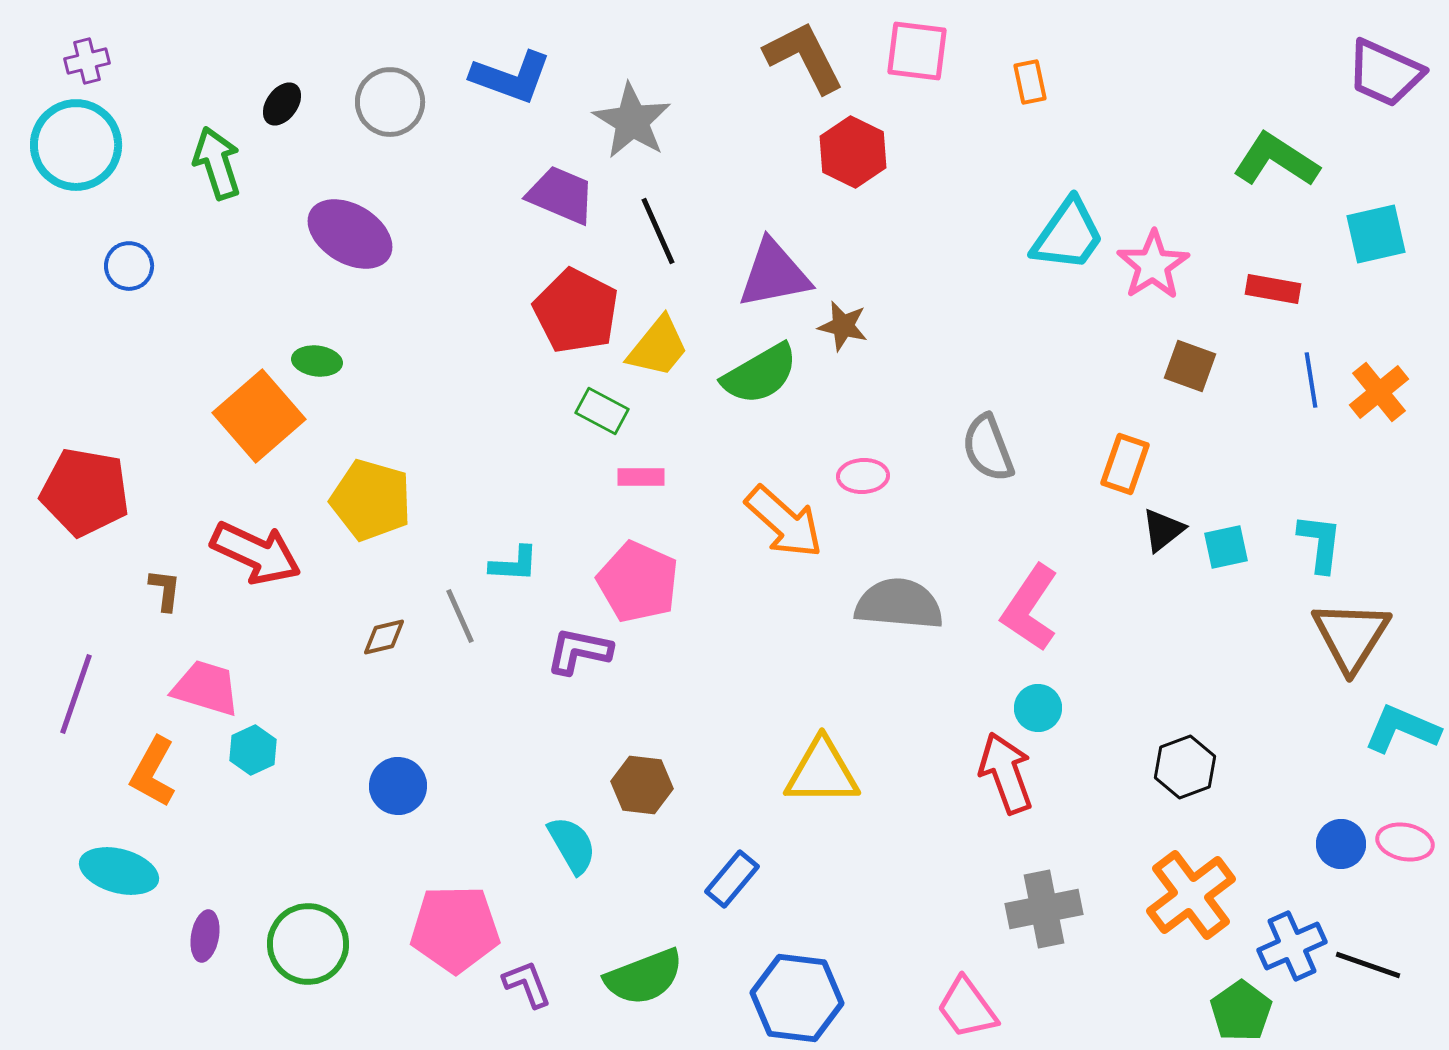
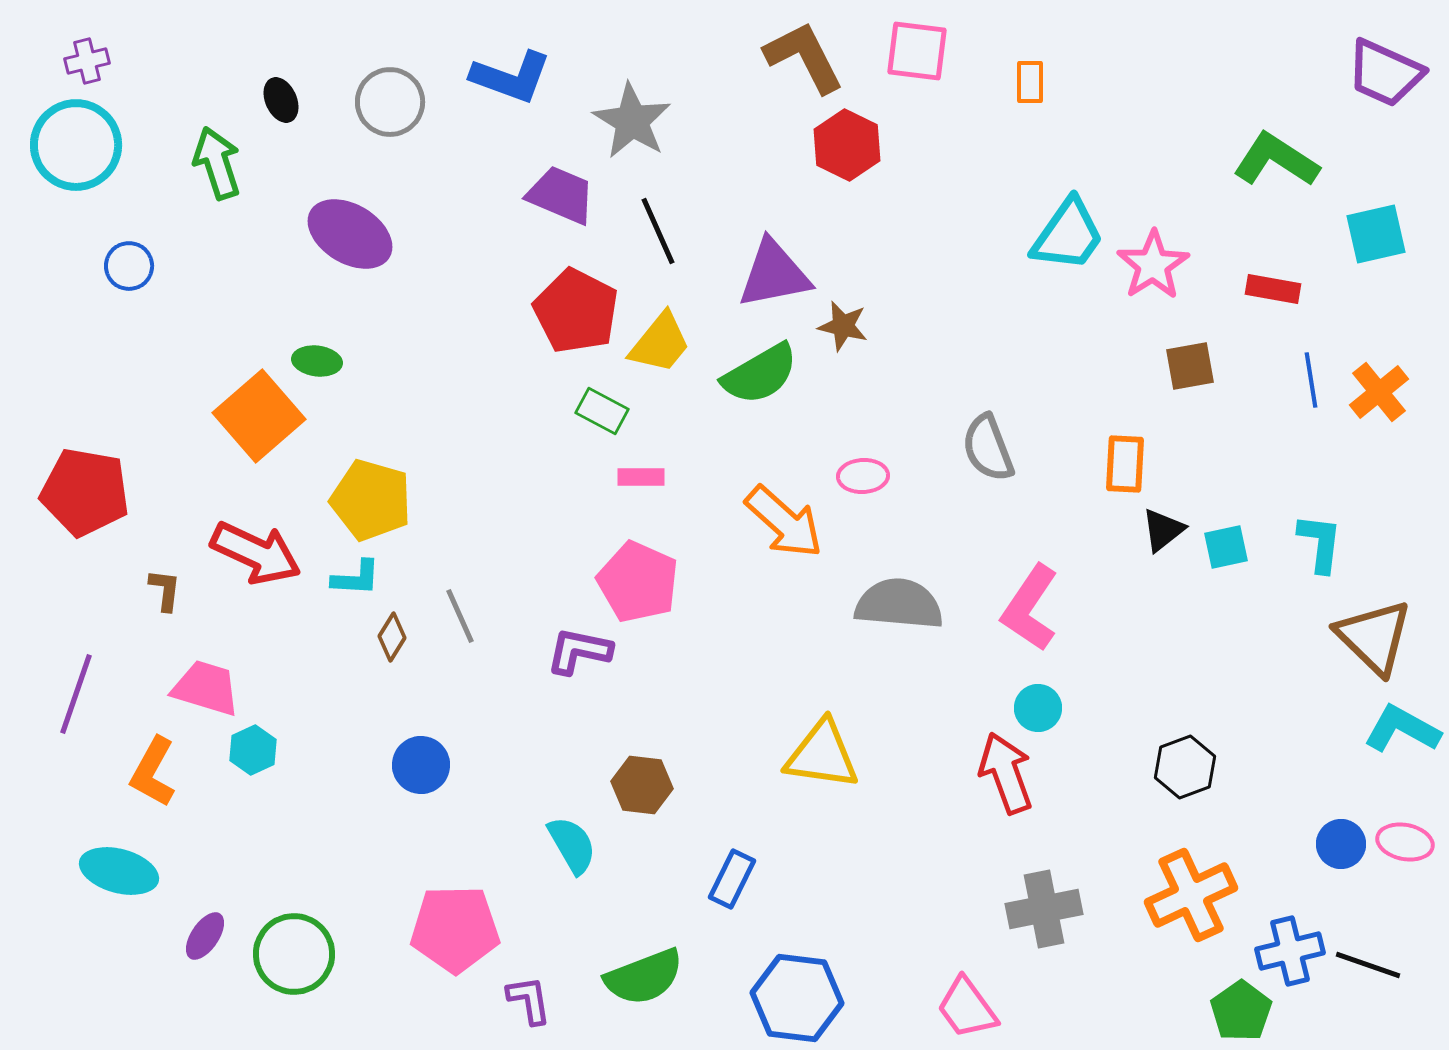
orange rectangle at (1030, 82): rotated 12 degrees clockwise
black ellipse at (282, 104): moved 1 px left, 4 px up; rotated 60 degrees counterclockwise
red hexagon at (853, 152): moved 6 px left, 7 px up
yellow trapezoid at (658, 347): moved 2 px right, 4 px up
brown square at (1190, 366): rotated 30 degrees counterclockwise
orange rectangle at (1125, 464): rotated 16 degrees counterclockwise
cyan L-shape at (514, 564): moved 158 px left, 14 px down
brown triangle at (1351, 636): moved 23 px right, 1 px down; rotated 18 degrees counterclockwise
brown diamond at (384, 637): moved 8 px right; rotated 45 degrees counterclockwise
cyan L-shape at (1402, 729): rotated 6 degrees clockwise
yellow triangle at (822, 772): moved 17 px up; rotated 8 degrees clockwise
blue circle at (398, 786): moved 23 px right, 21 px up
blue rectangle at (732, 879): rotated 14 degrees counterclockwise
orange cross at (1191, 895): rotated 12 degrees clockwise
purple ellipse at (205, 936): rotated 24 degrees clockwise
green circle at (308, 944): moved 14 px left, 10 px down
blue cross at (1292, 946): moved 2 px left, 5 px down; rotated 10 degrees clockwise
purple L-shape at (527, 984): moved 2 px right, 16 px down; rotated 12 degrees clockwise
